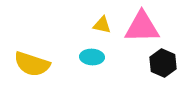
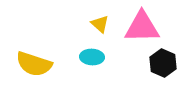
yellow triangle: moved 2 px left, 1 px up; rotated 30 degrees clockwise
yellow semicircle: moved 2 px right
